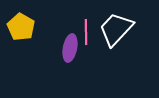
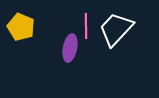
yellow pentagon: rotated 8 degrees counterclockwise
pink line: moved 6 px up
